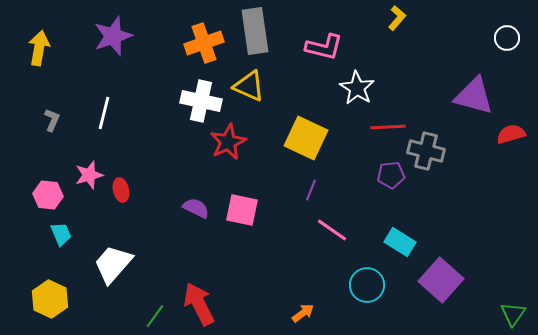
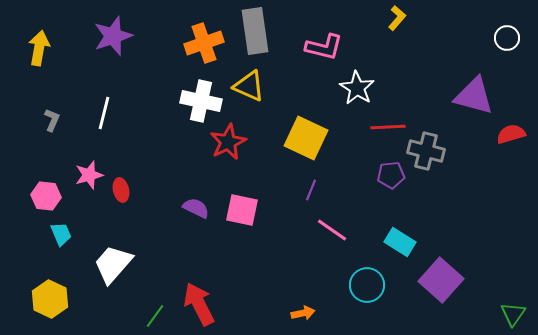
pink hexagon: moved 2 px left, 1 px down
orange arrow: rotated 25 degrees clockwise
